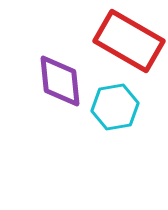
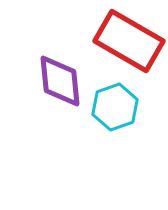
cyan hexagon: rotated 9 degrees counterclockwise
